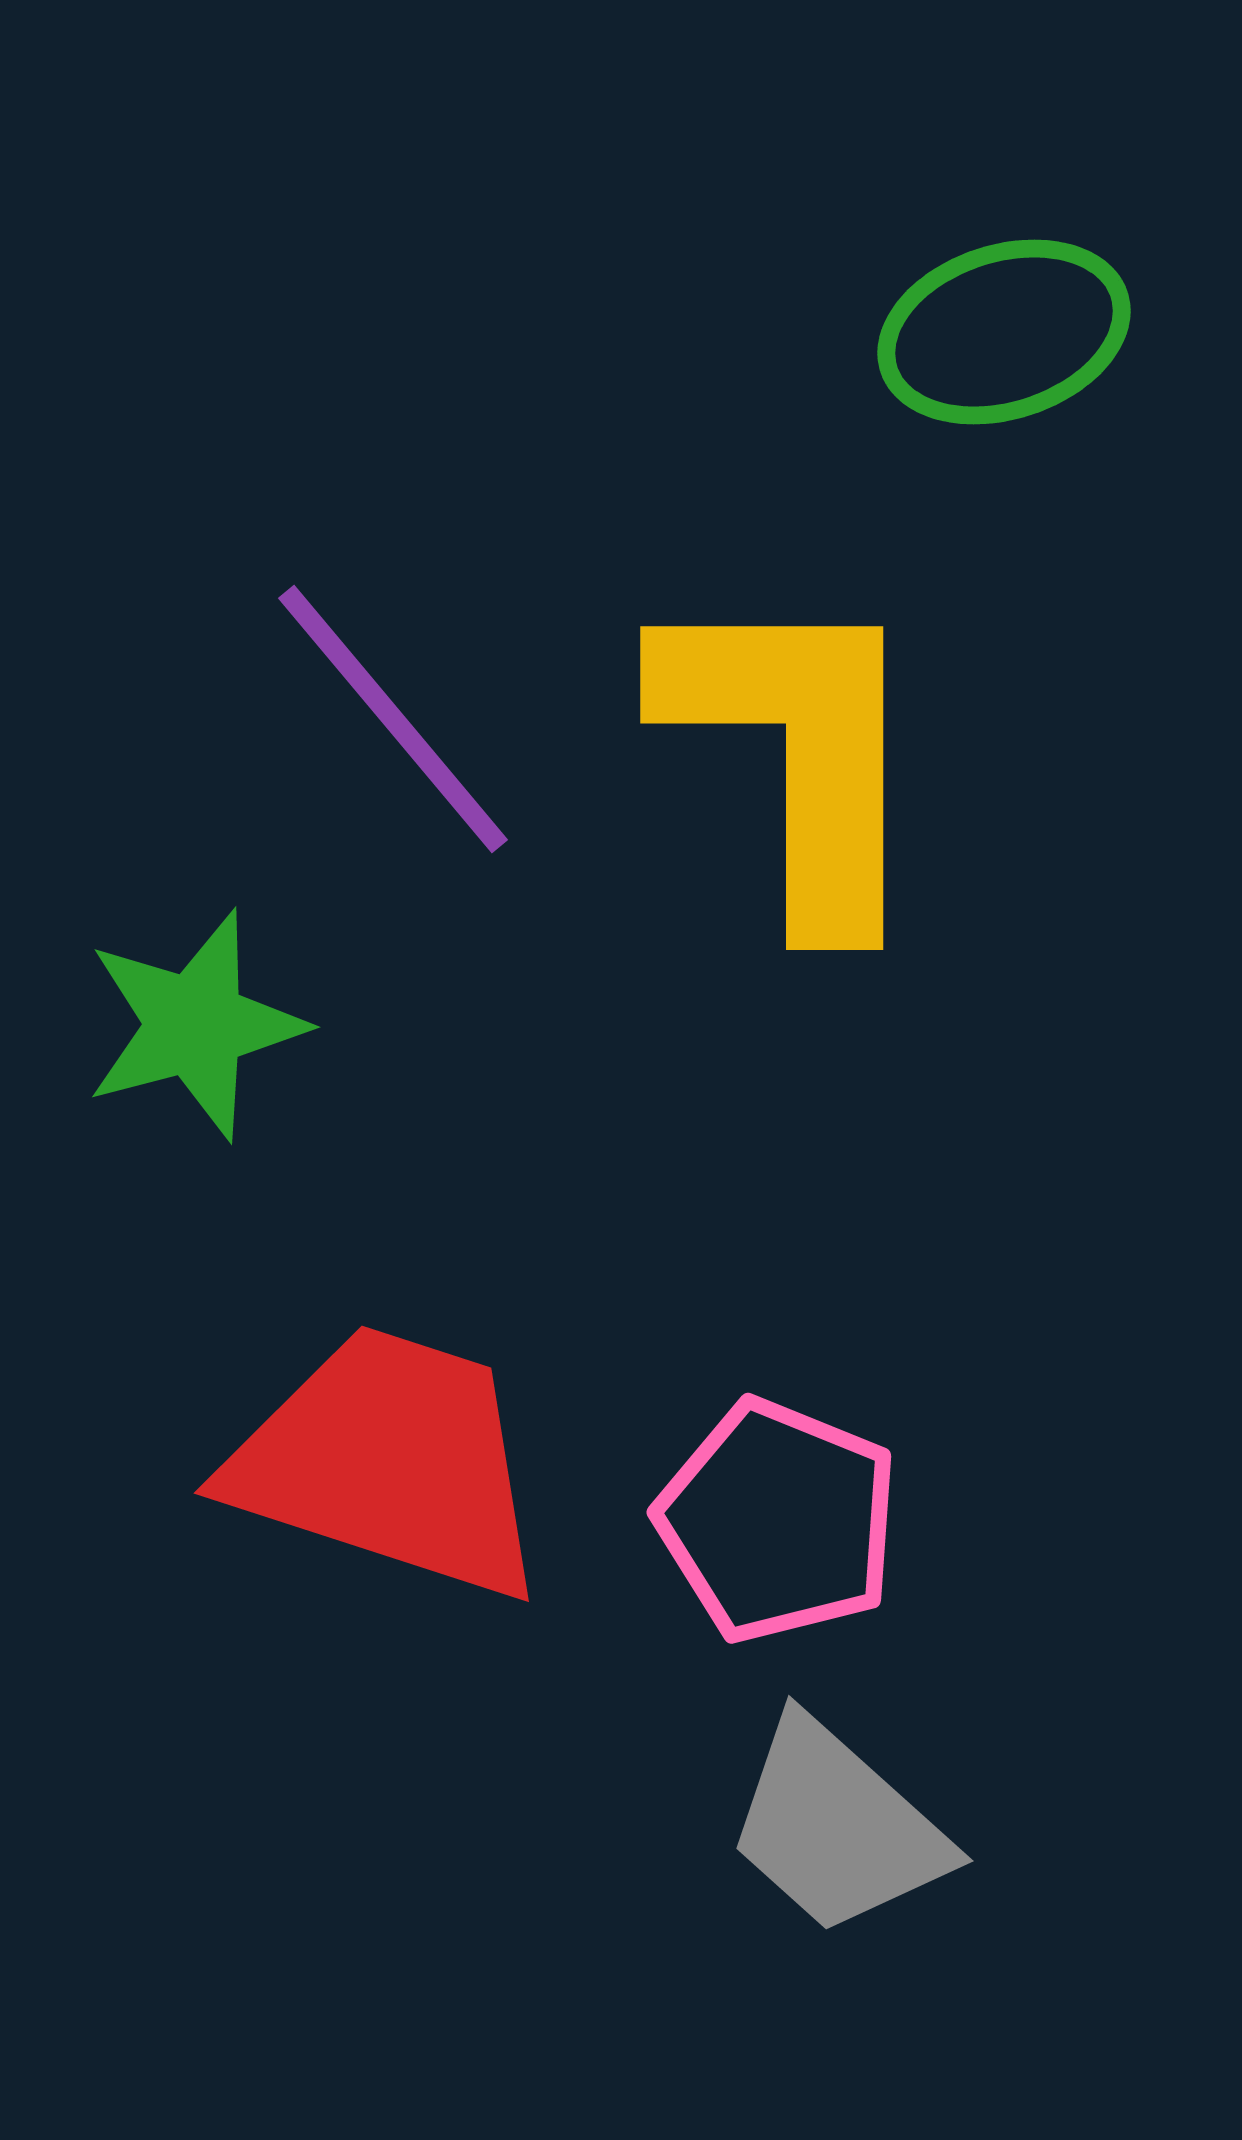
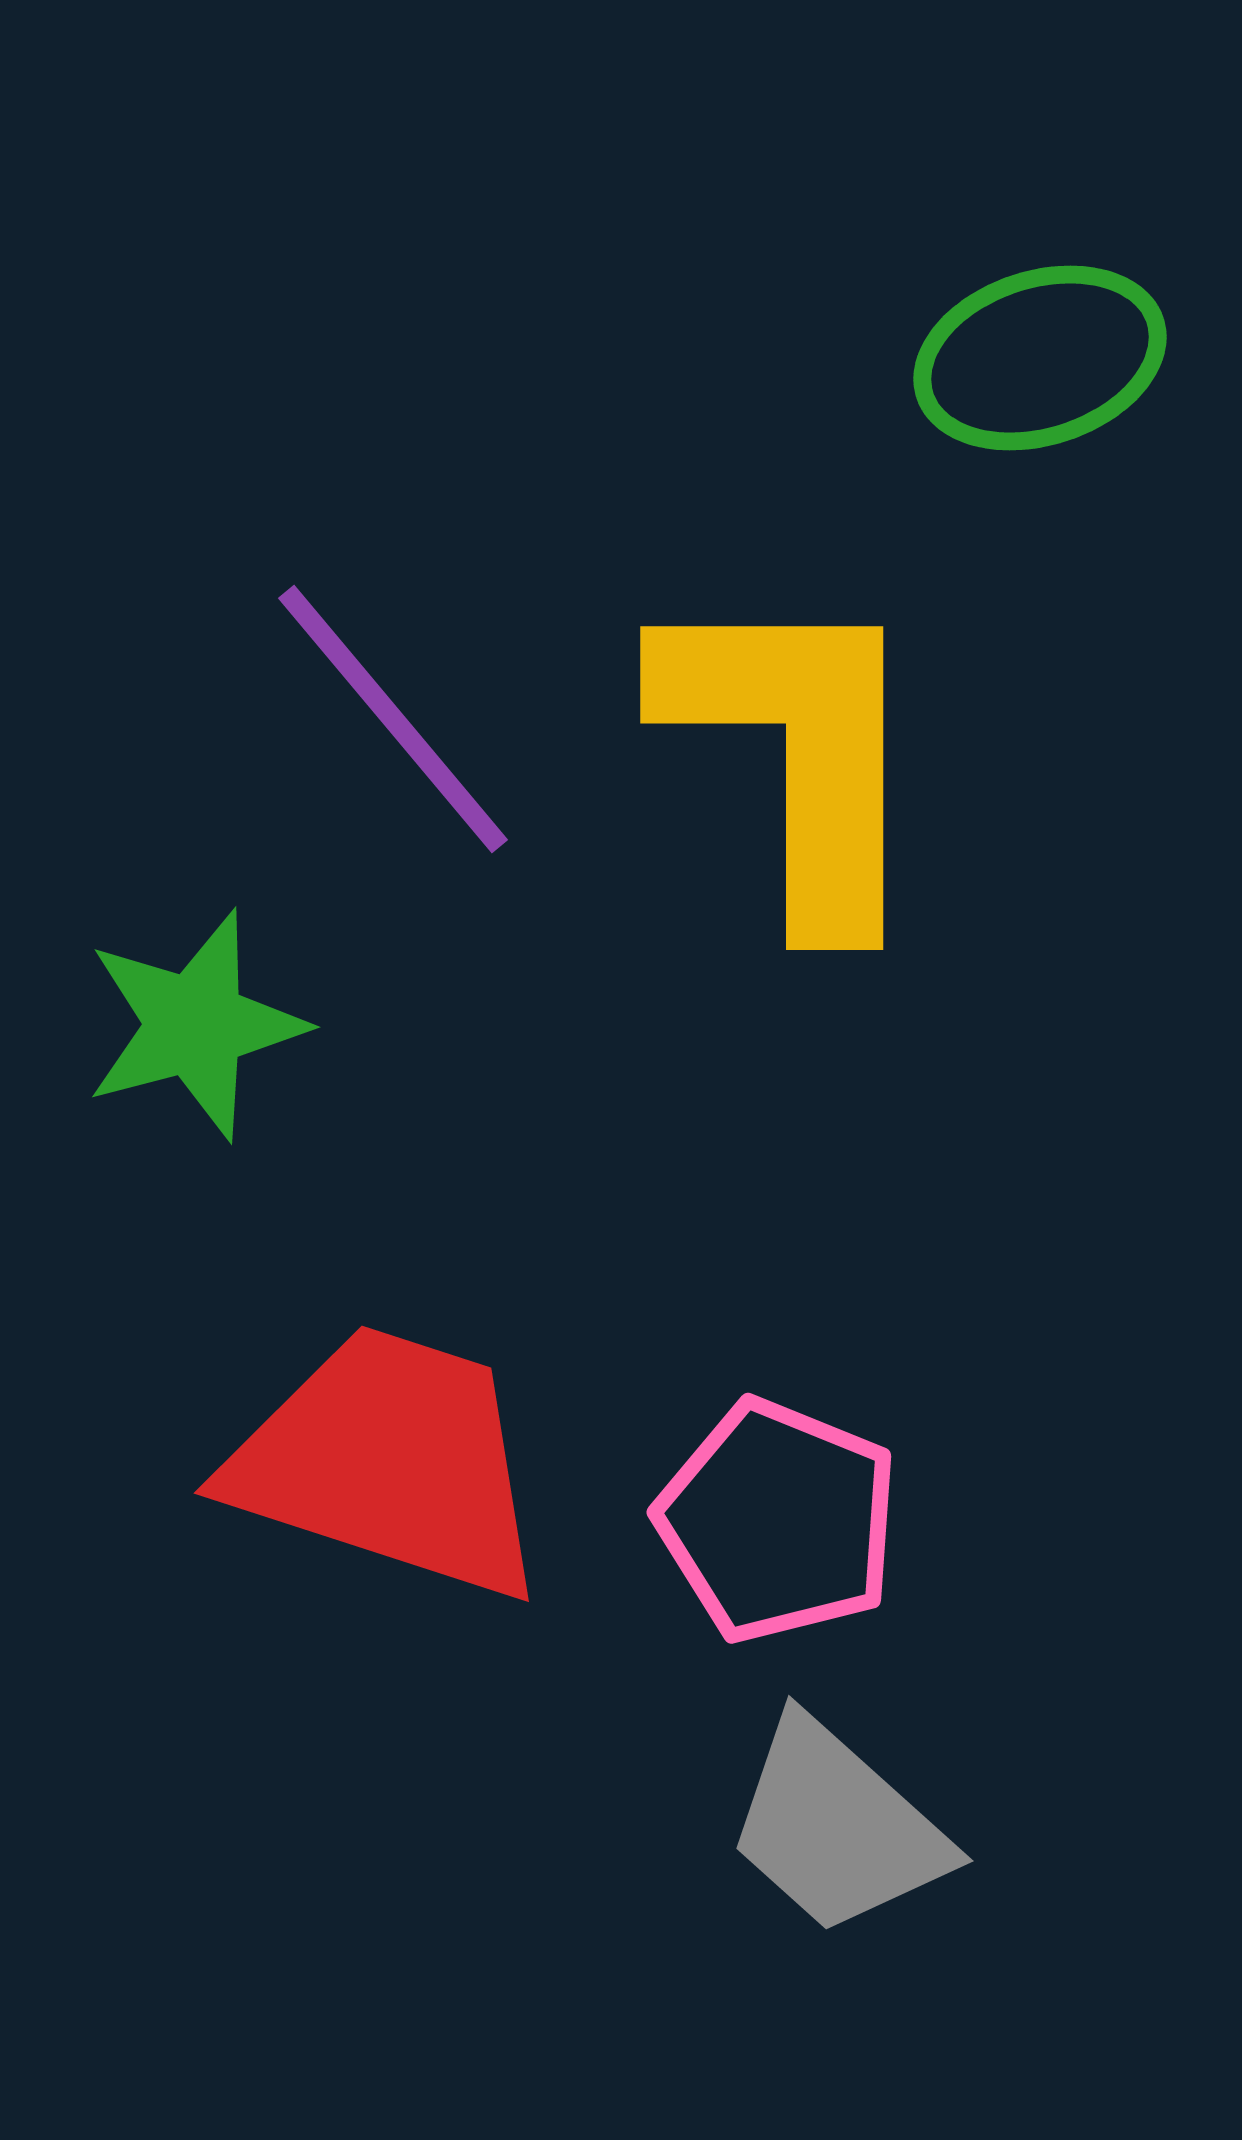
green ellipse: moved 36 px right, 26 px down
